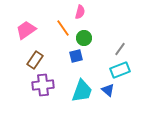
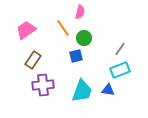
brown rectangle: moved 2 px left
blue triangle: rotated 32 degrees counterclockwise
